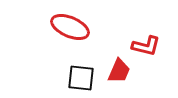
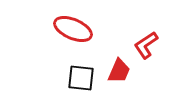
red ellipse: moved 3 px right, 2 px down
red L-shape: moved 1 px up; rotated 132 degrees clockwise
